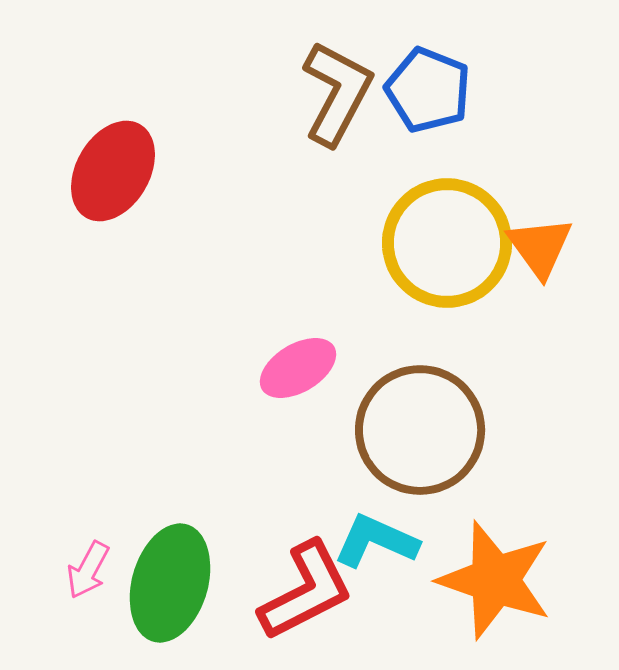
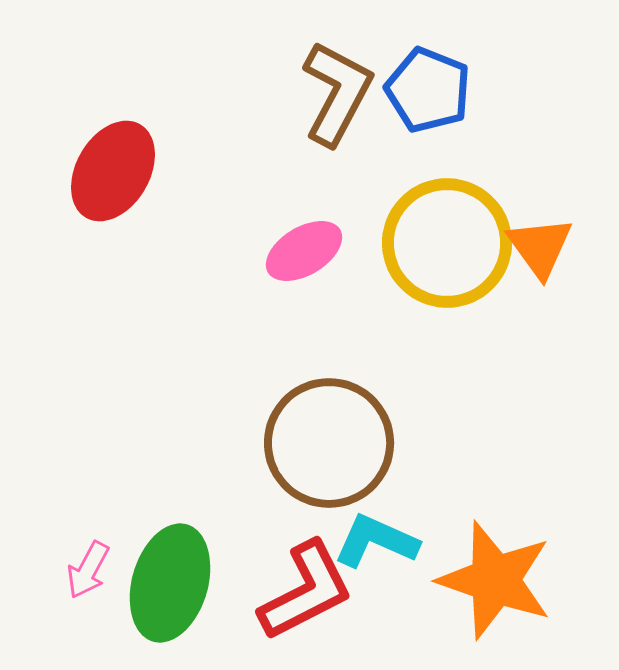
pink ellipse: moved 6 px right, 117 px up
brown circle: moved 91 px left, 13 px down
